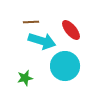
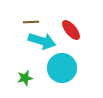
cyan circle: moved 3 px left, 2 px down
